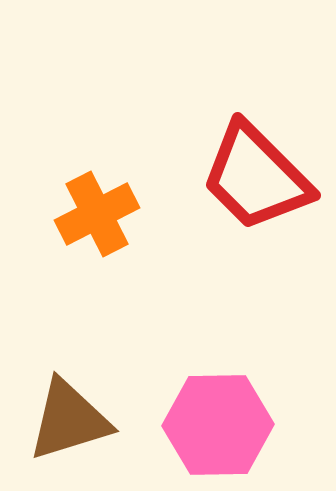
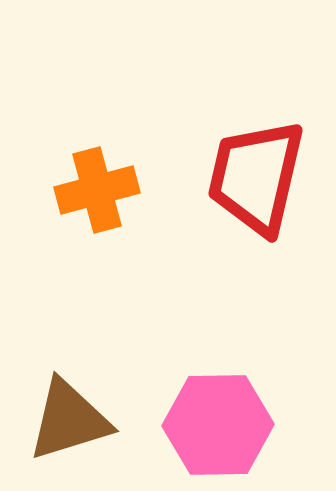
red trapezoid: rotated 58 degrees clockwise
orange cross: moved 24 px up; rotated 12 degrees clockwise
